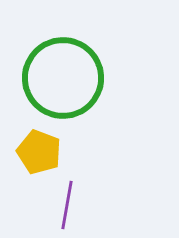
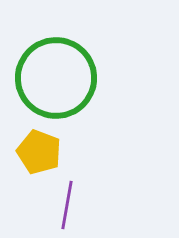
green circle: moved 7 px left
